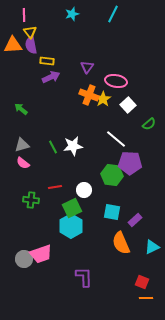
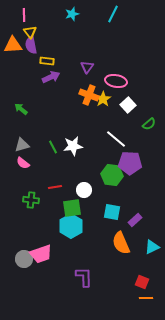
green square: rotated 18 degrees clockwise
